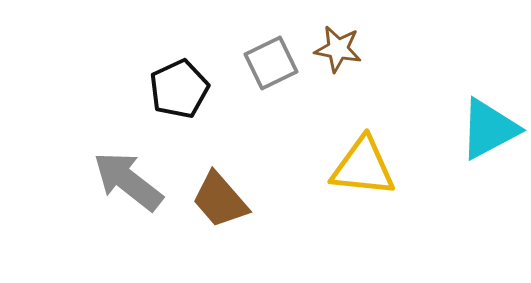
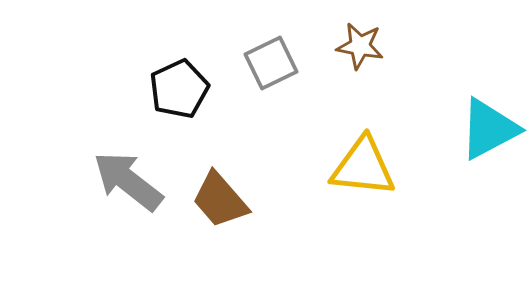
brown star: moved 22 px right, 3 px up
